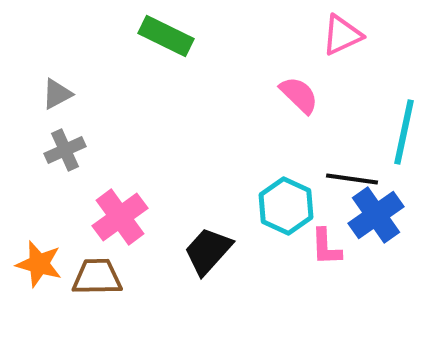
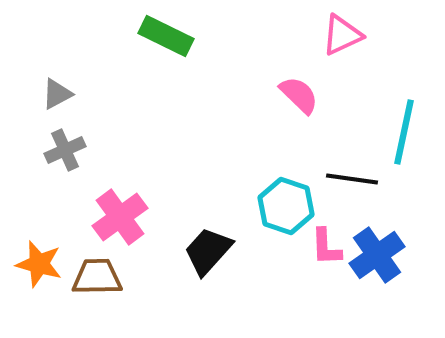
cyan hexagon: rotated 6 degrees counterclockwise
blue cross: moved 1 px right, 40 px down
